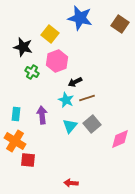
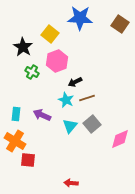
blue star: rotated 10 degrees counterclockwise
black star: rotated 18 degrees clockwise
purple arrow: rotated 60 degrees counterclockwise
